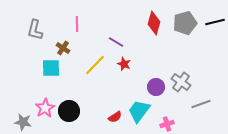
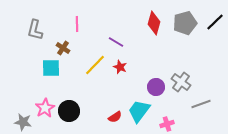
black line: rotated 30 degrees counterclockwise
red star: moved 4 px left, 3 px down
